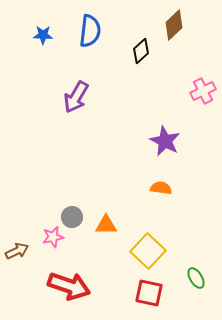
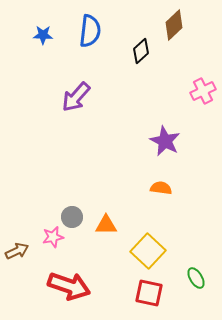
purple arrow: rotated 12 degrees clockwise
